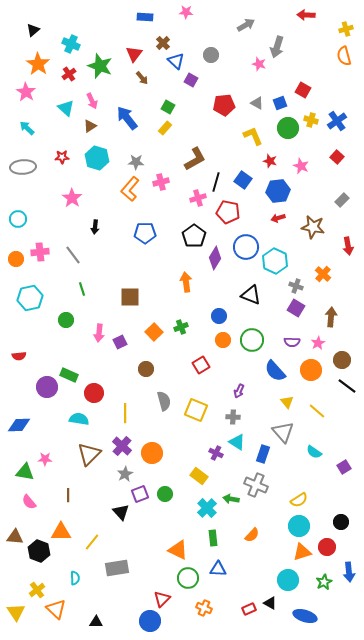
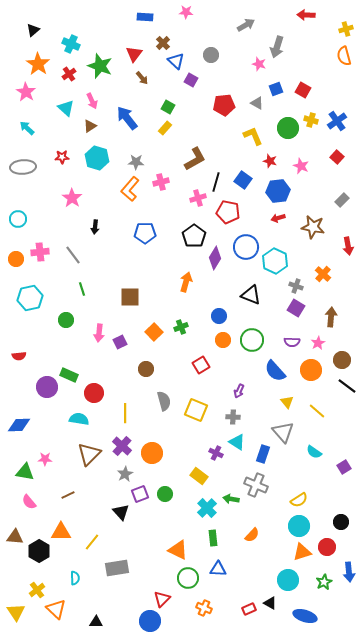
blue square at (280, 103): moved 4 px left, 14 px up
orange arrow at (186, 282): rotated 24 degrees clockwise
brown line at (68, 495): rotated 64 degrees clockwise
black hexagon at (39, 551): rotated 10 degrees clockwise
